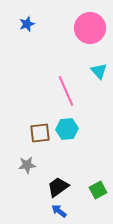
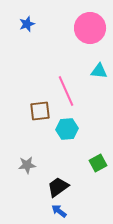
cyan triangle: rotated 42 degrees counterclockwise
brown square: moved 22 px up
green square: moved 27 px up
